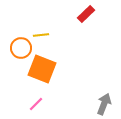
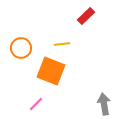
red rectangle: moved 2 px down
yellow line: moved 21 px right, 9 px down
orange square: moved 9 px right, 2 px down
gray arrow: rotated 30 degrees counterclockwise
